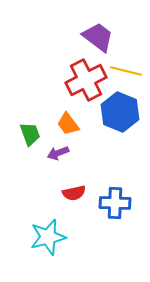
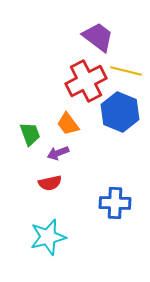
red cross: moved 1 px down
red semicircle: moved 24 px left, 10 px up
